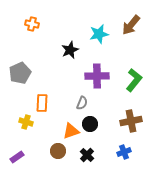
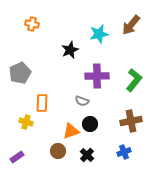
gray semicircle: moved 2 px up; rotated 88 degrees clockwise
